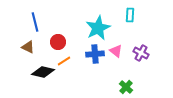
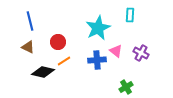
blue line: moved 5 px left, 1 px up
blue cross: moved 2 px right, 6 px down
green cross: rotated 16 degrees clockwise
